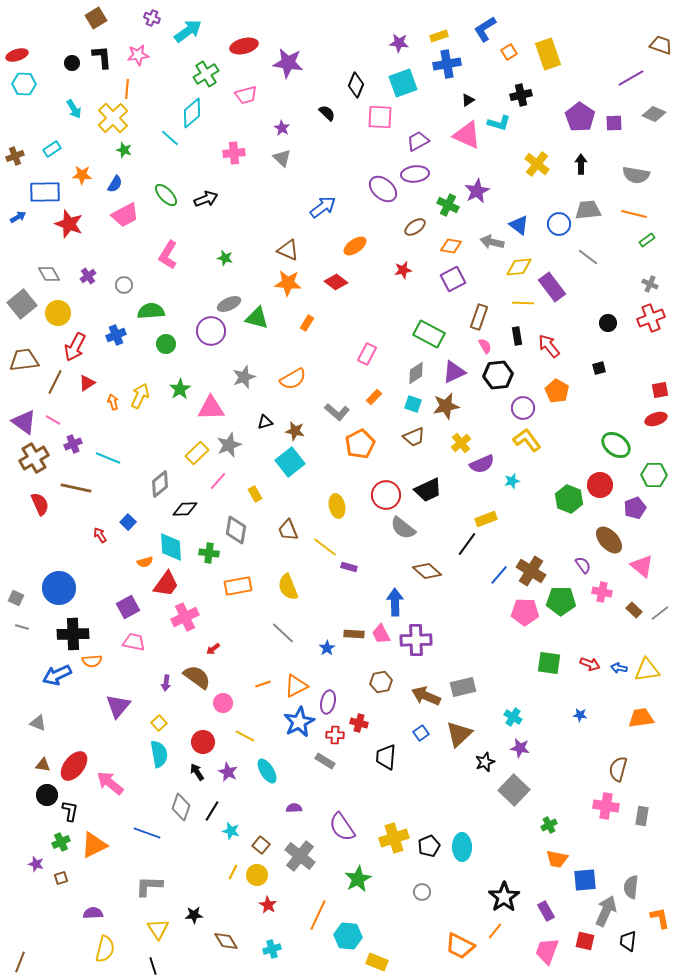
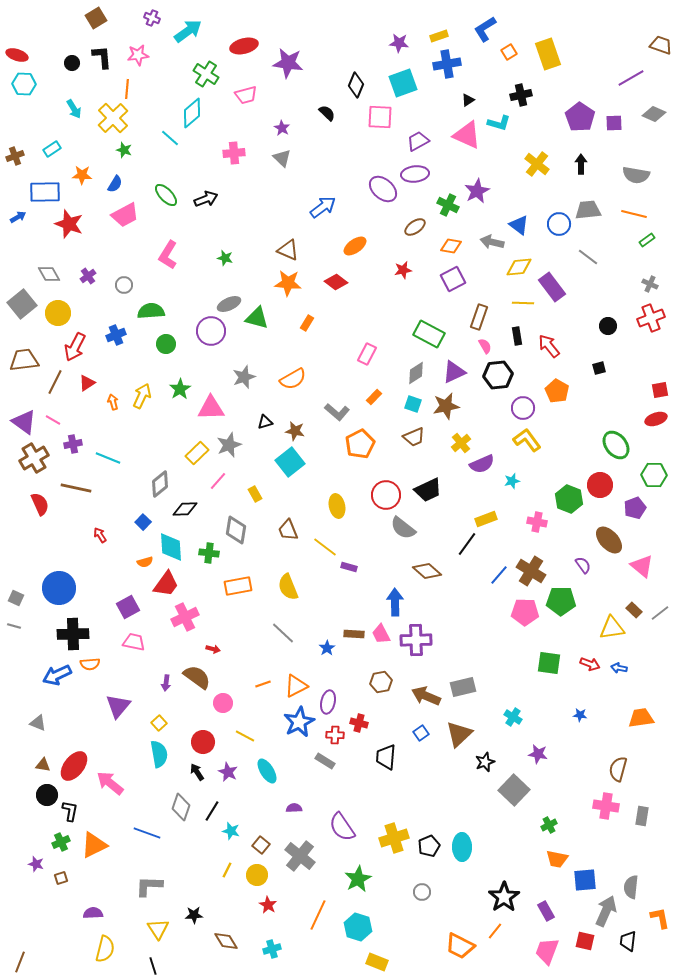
red ellipse at (17, 55): rotated 35 degrees clockwise
green cross at (206, 74): rotated 25 degrees counterclockwise
black circle at (608, 323): moved 3 px down
yellow arrow at (140, 396): moved 2 px right
purple cross at (73, 444): rotated 12 degrees clockwise
green ellipse at (616, 445): rotated 16 degrees clockwise
blue square at (128, 522): moved 15 px right
pink cross at (602, 592): moved 65 px left, 70 px up
gray line at (22, 627): moved 8 px left, 1 px up
red arrow at (213, 649): rotated 128 degrees counterclockwise
orange semicircle at (92, 661): moved 2 px left, 3 px down
yellow triangle at (647, 670): moved 35 px left, 42 px up
purple star at (520, 748): moved 18 px right, 6 px down
yellow line at (233, 872): moved 6 px left, 2 px up
cyan hexagon at (348, 936): moved 10 px right, 9 px up; rotated 12 degrees clockwise
